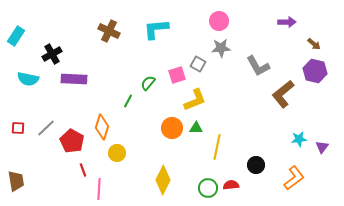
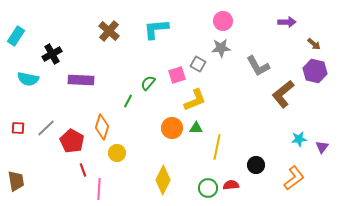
pink circle: moved 4 px right
brown cross: rotated 15 degrees clockwise
purple rectangle: moved 7 px right, 1 px down
